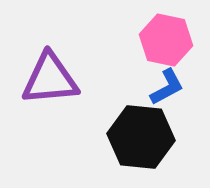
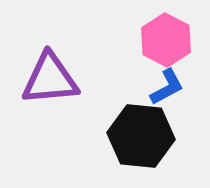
pink hexagon: rotated 15 degrees clockwise
black hexagon: moved 1 px up
